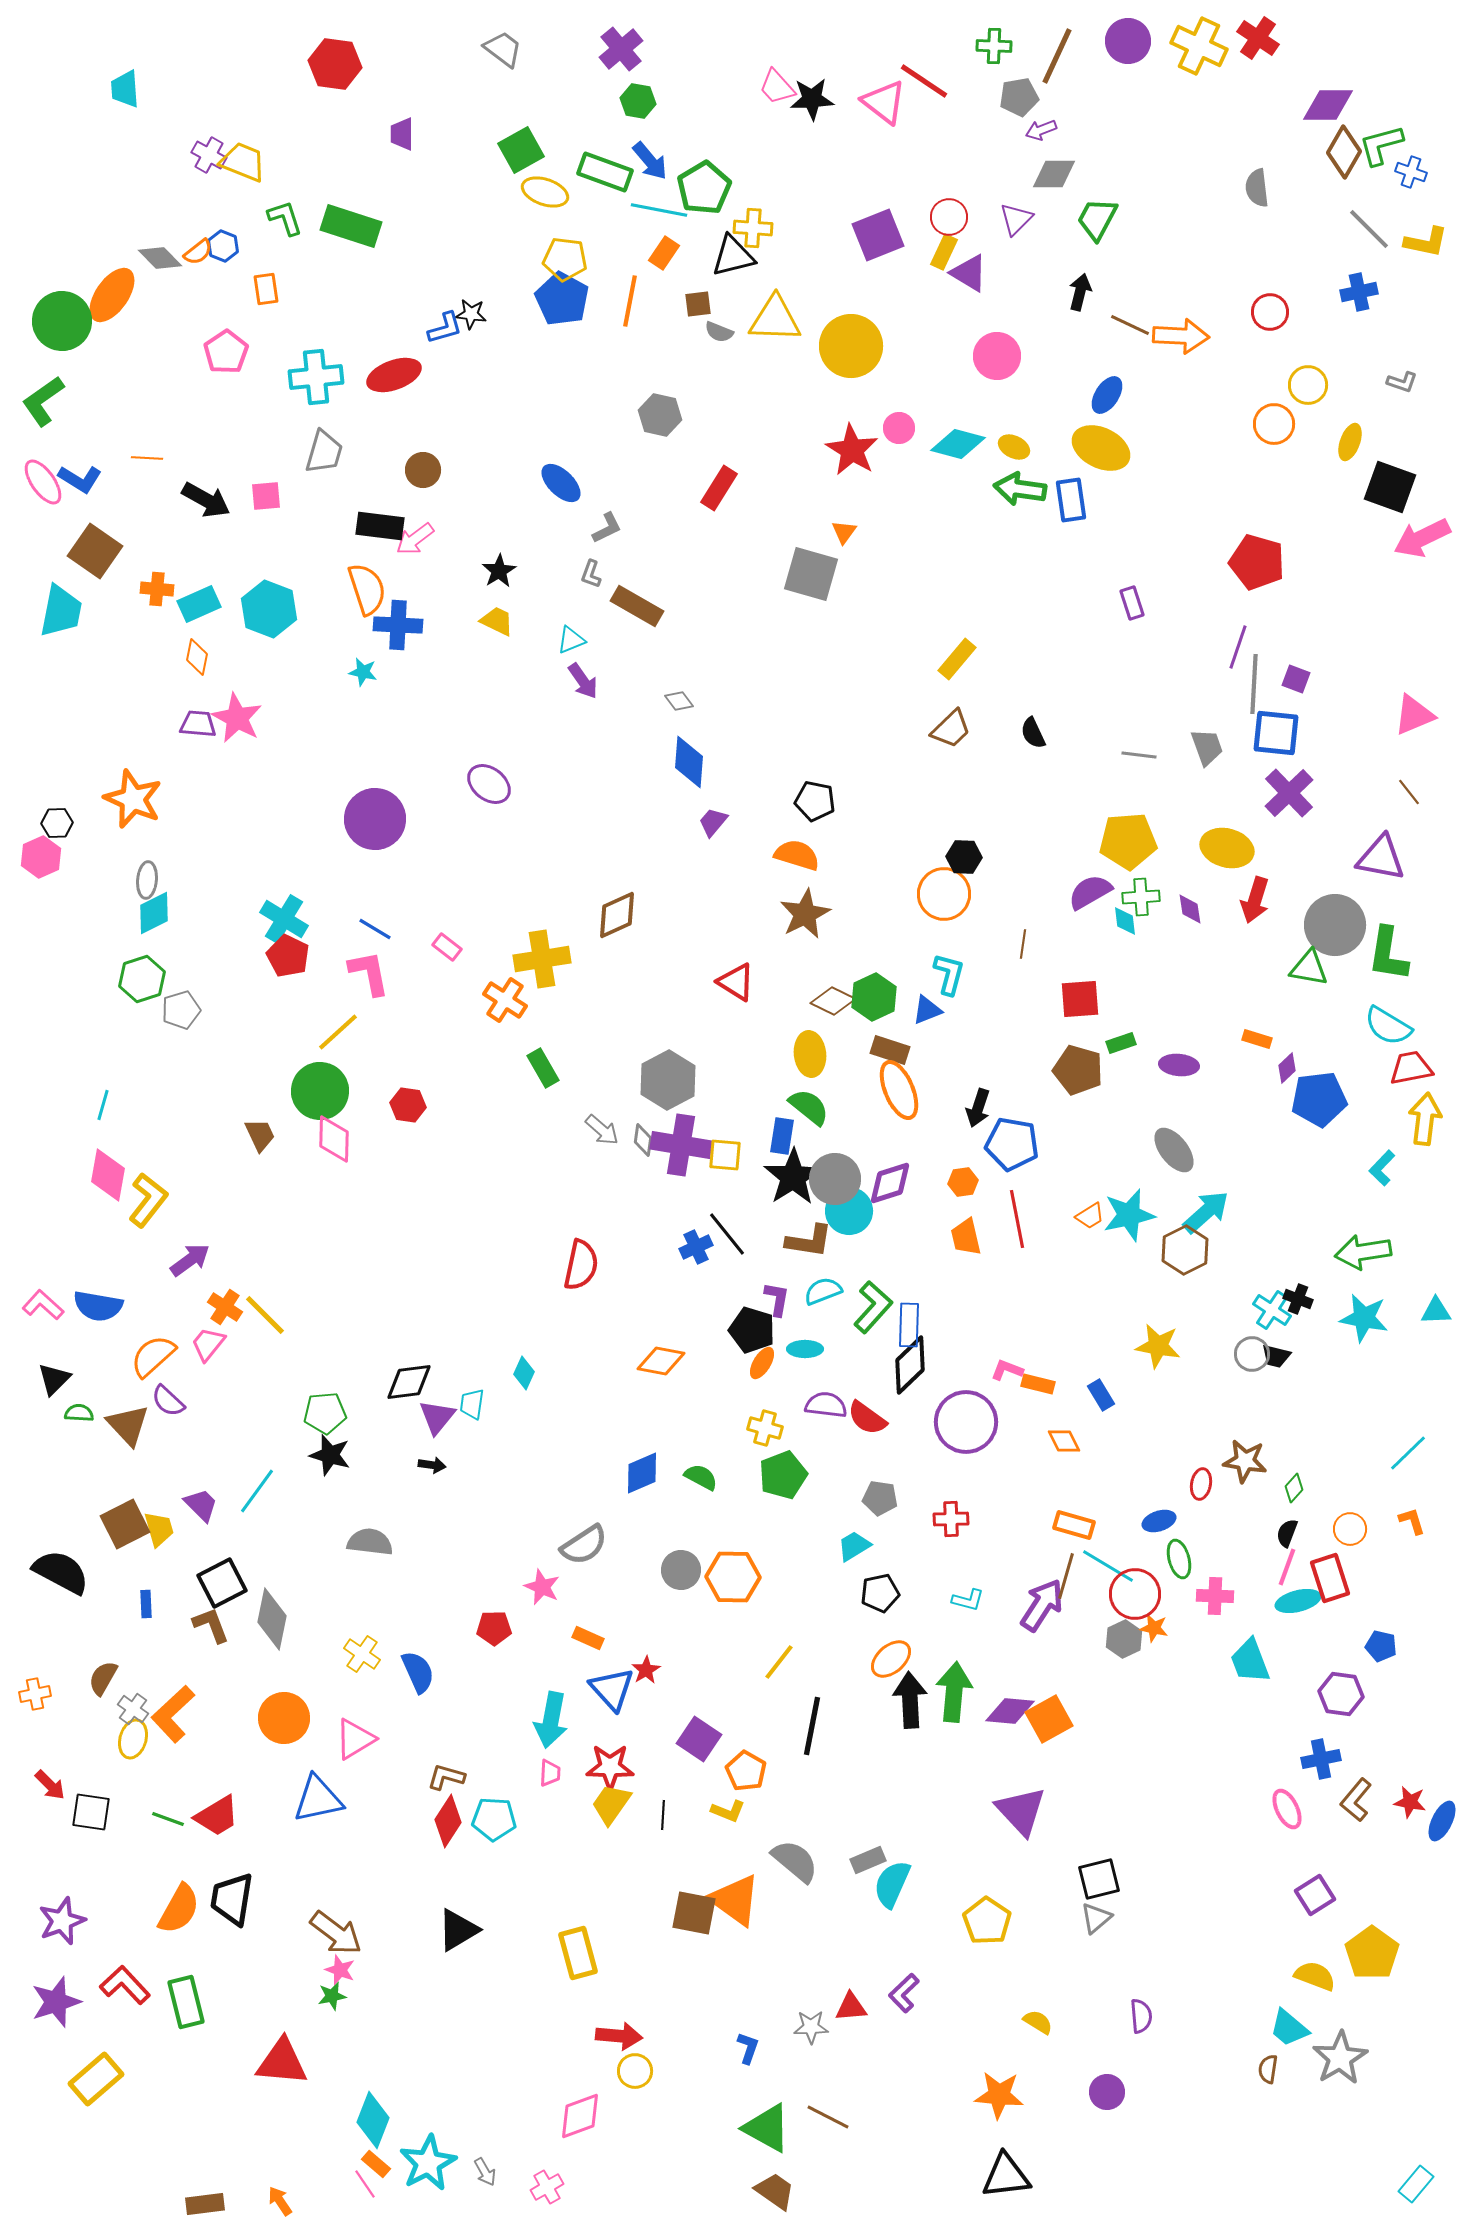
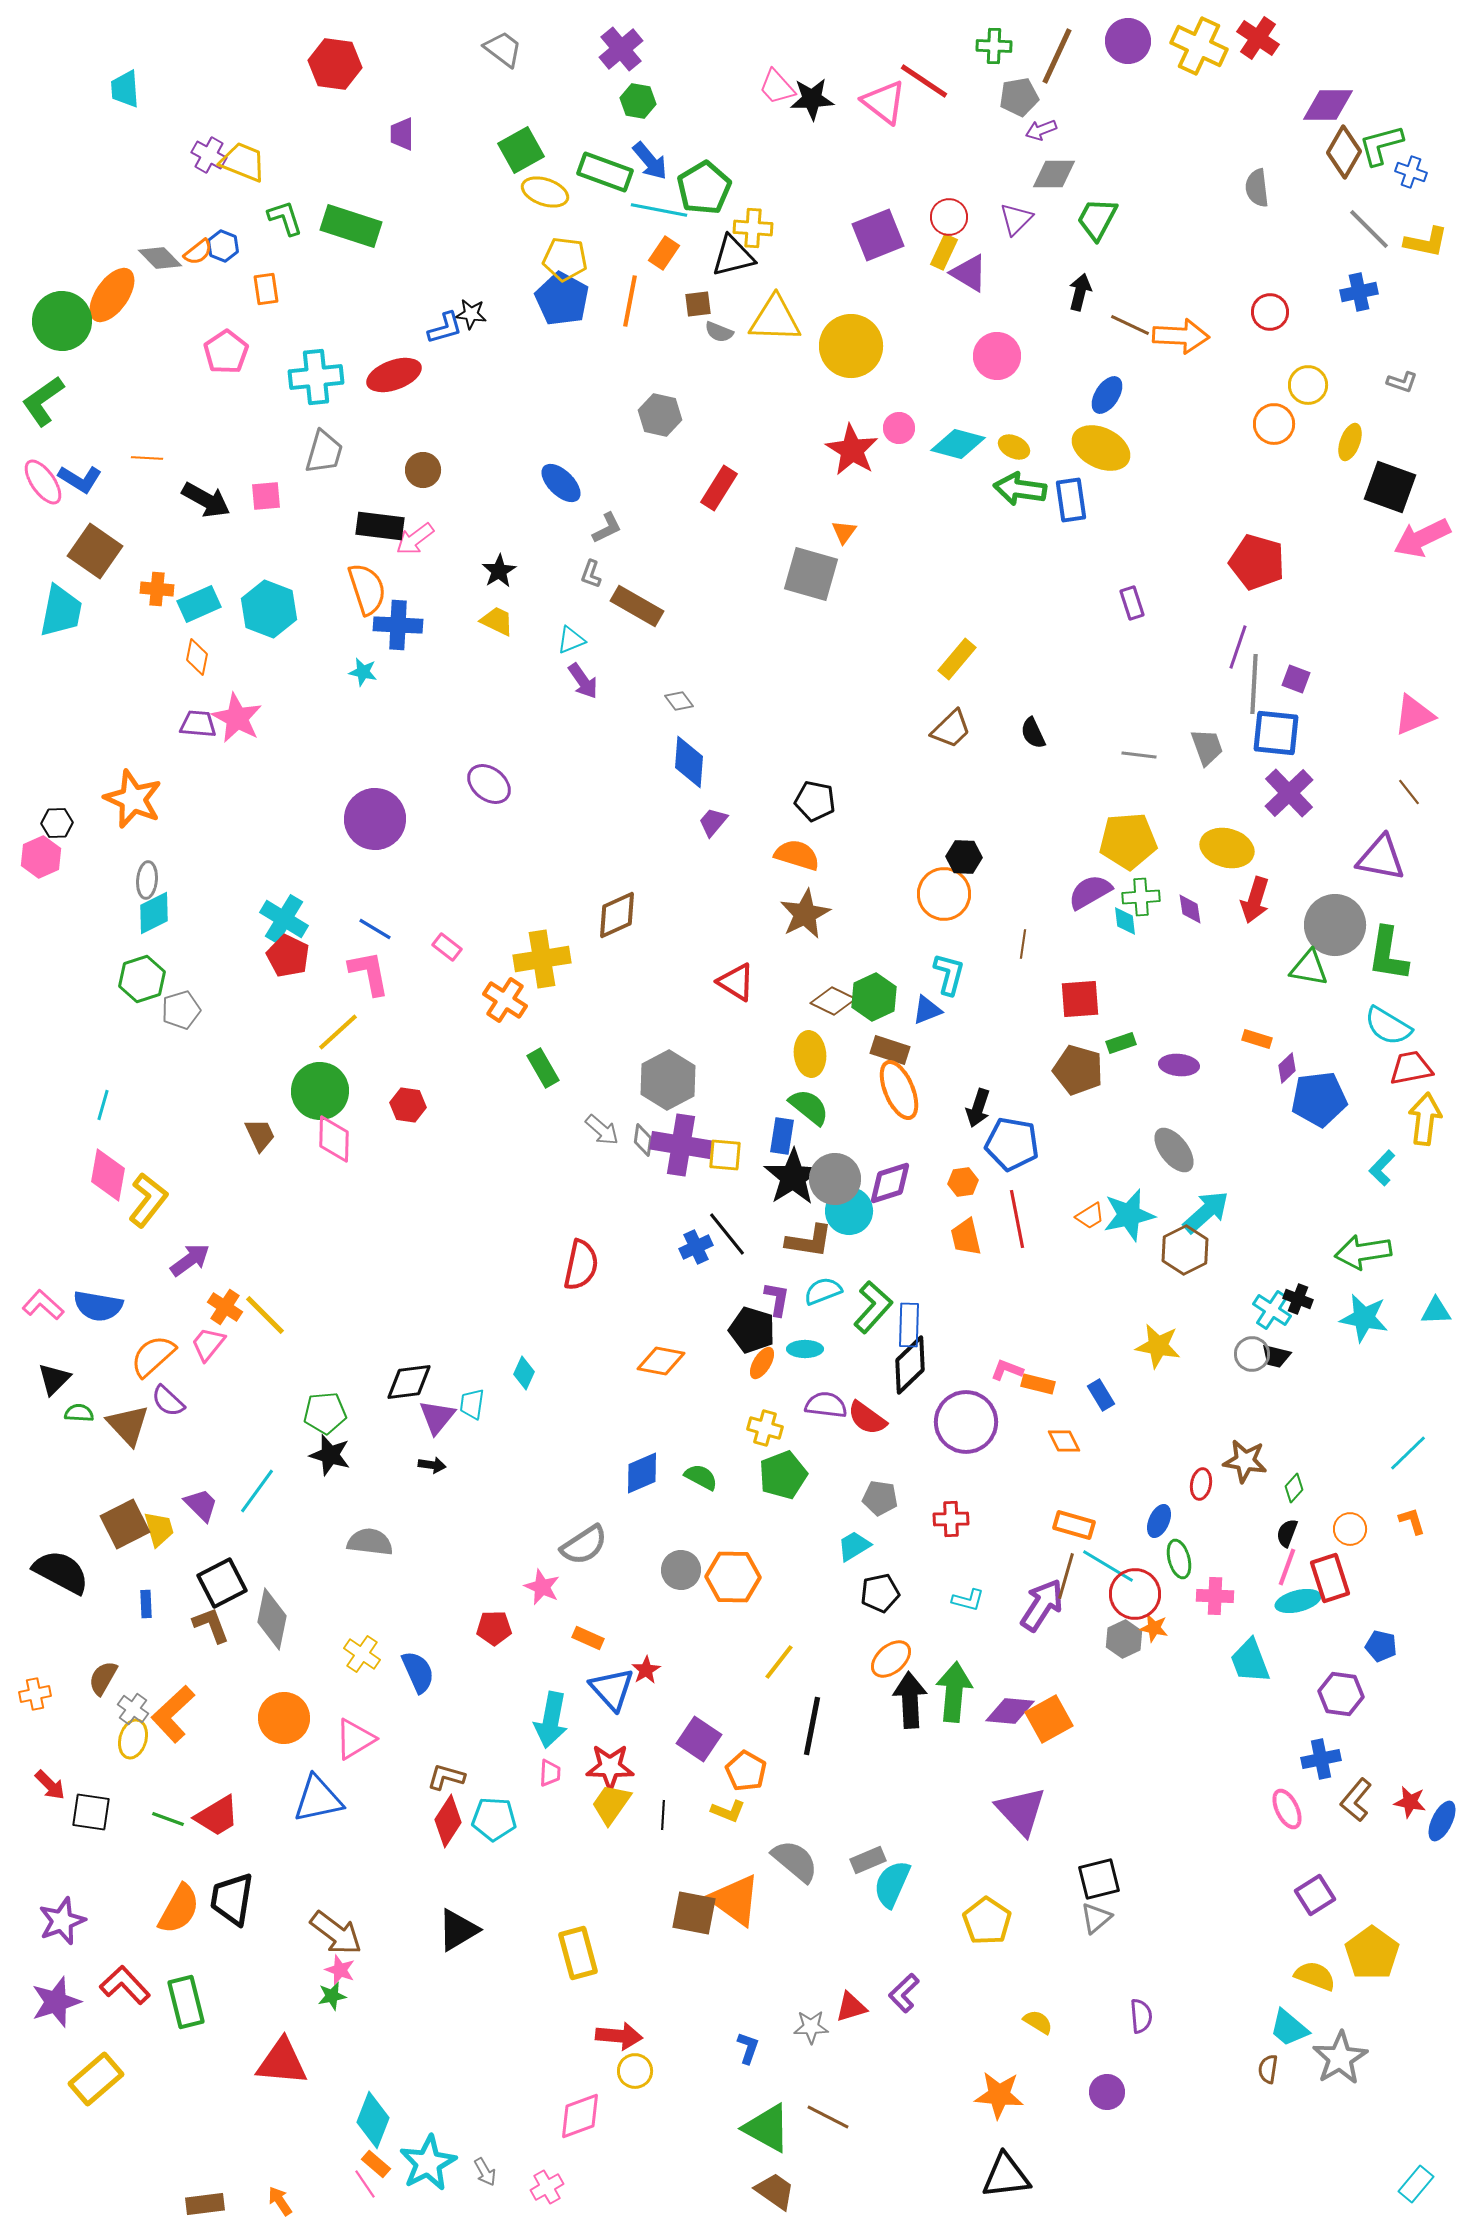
blue ellipse at (1159, 1521): rotated 48 degrees counterclockwise
red triangle at (851, 2007): rotated 12 degrees counterclockwise
